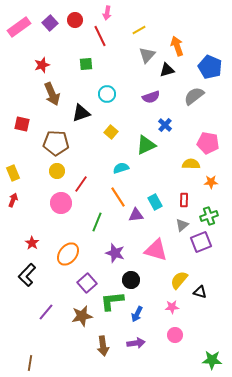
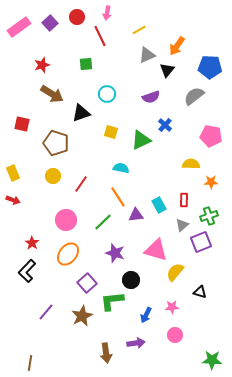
red circle at (75, 20): moved 2 px right, 3 px up
orange arrow at (177, 46): rotated 126 degrees counterclockwise
gray triangle at (147, 55): rotated 24 degrees clockwise
blue pentagon at (210, 67): rotated 20 degrees counterclockwise
black triangle at (167, 70): rotated 35 degrees counterclockwise
brown arrow at (52, 94): rotated 35 degrees counterclockwise
yellow square at (111, 132): rotated 24 degrees counterclockwise
brown pentagon at (56, 143): rotated 15 degrees clockwise
pink pentagon at (208, 143): moved 3 px right, 7 px up
green triangle at (146, 145): moved 5 px left, 5 px up
cyan semicircle at (121, 168): rotated 28 degrees clockwise
yellow circle at (57, 171): moved 4 px left, 5 px down
red arrow at (13, 200): rotated 88 degrees clockwise
cyan rectangle at (155, 202): moved 4 px right, 3 px down
pink circle at (61, 203): moved 5 px right, 17 px down
green line at (97, 222): moved 6 px right; rotated 24 degrees clockwise
black L-shape at (27, 275): moved 4 px up
yellow semicircle at (179, 280): moved 4 px left, 8 px up
blue arrow at (137, 314): moved 9 px right, 1 px down
brown star at (82, 316): rotated 15 degrees counterclockwise
brown arrow at (103, 346): moved 3 px right, 7 px down
